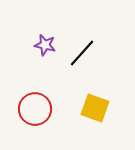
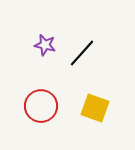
red circle: moved 6 px right, 3 px up
